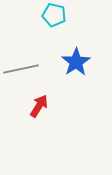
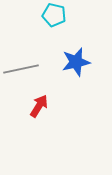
blue star: rotated 20 degrees clockwise
